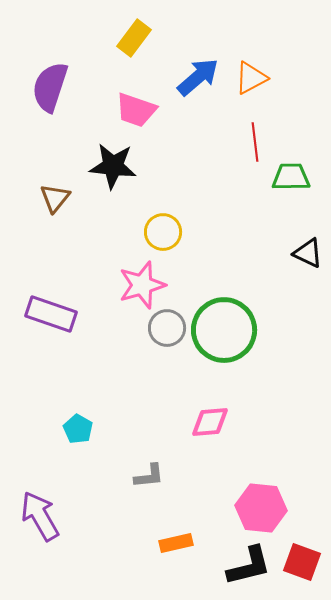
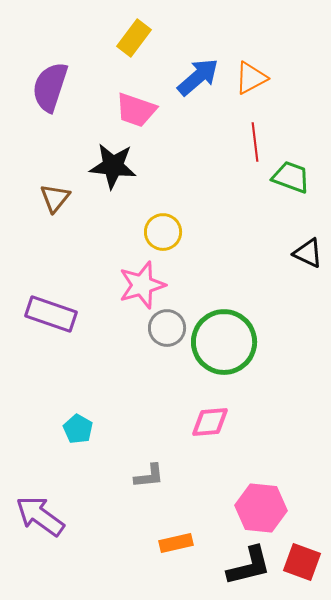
green trapezoid: rotated 21 degrees clockwise
green circle: moved 12 px down
purple arrow: rotated 24 degrees counterclockwise
